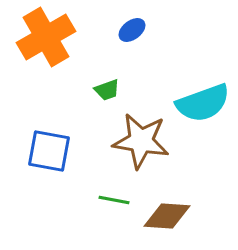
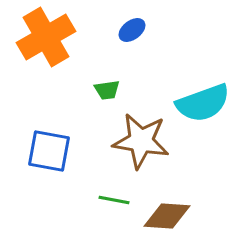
green trapezoid: rotated 12 degrees clockwise
